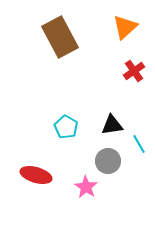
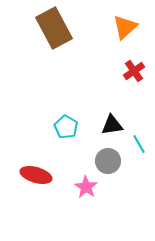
brown rectangle: moved 6 px left, 9 px up
